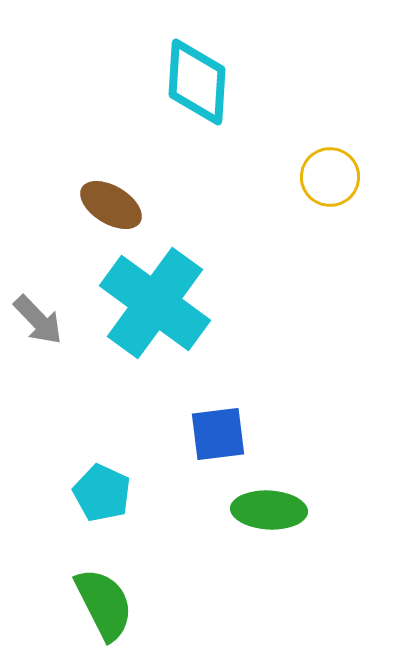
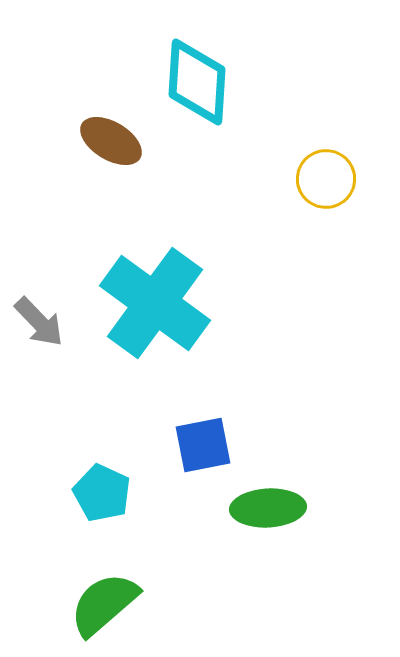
yellow circle: moved 4 px left, 2 px down
brown ellipse: moved 64 px up
gray arrow: moved 1 px right, 2 px down
blue square: moved 15 px left, 11 px down; rotated 4 degrees counterclockwise
green ellipse: moved 1 px left, 2 px up; rotated 6 degrees counterclockwise
green semicircle: rotated 104 degrees counterclockwise
